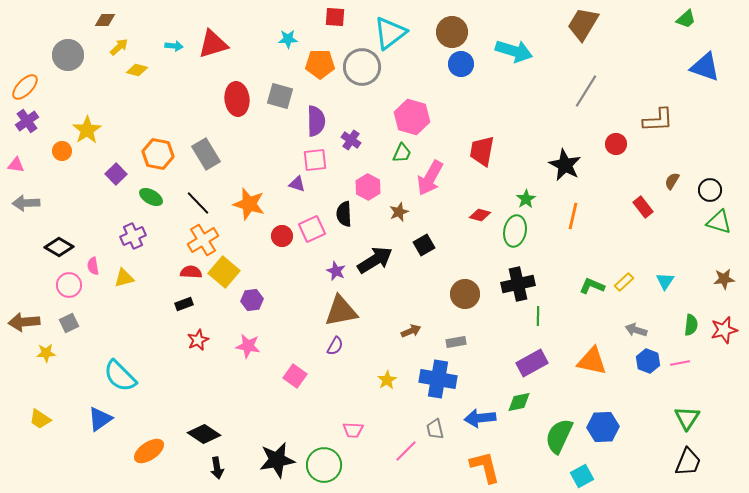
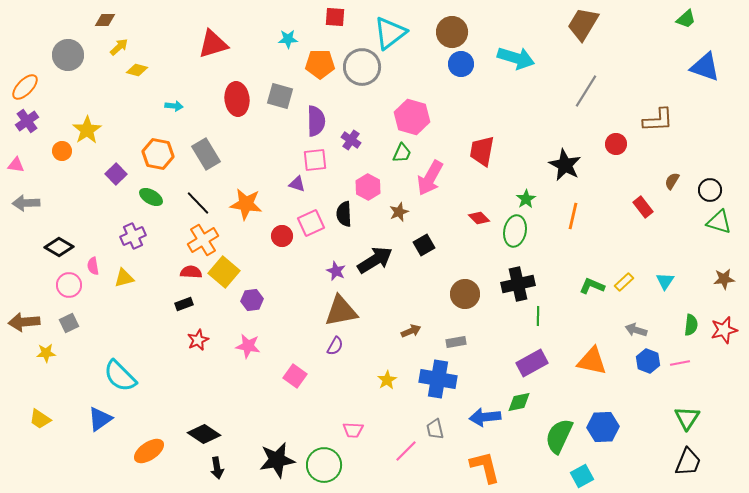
cyan arrow at (174, 46): moved 60 px down
cyan arrow at (514, 51): moved 2 px right, 7 px down
orange star at (249, 204): moved 3 px left; rotated 8 degrees counterclockwise
red diamond at (480, 215): moved 1 px left, 3 px down; rotated 30 degrees clockwise
pink square at (312, 229): moved 1 px left, 6 px up
blue arrow at (480, 418): moved 5 px right, 1 px up
